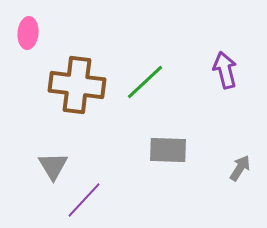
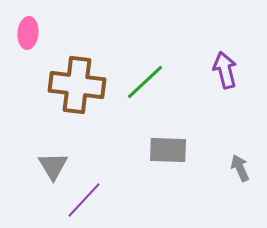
gray arrow: rotated 56 degrees counterclockwise
